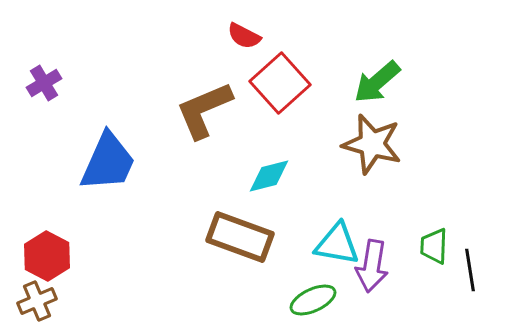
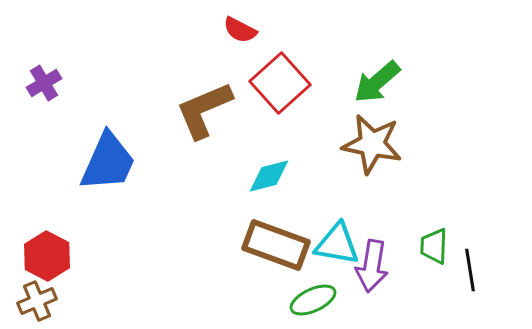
red semicircle: moved 4 px left, 6 px up
brown star: rotated 4 degrees counterclockwise
brown rectangle: moved 36 px right, 8 px down
